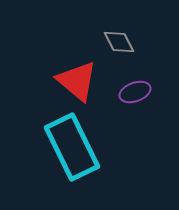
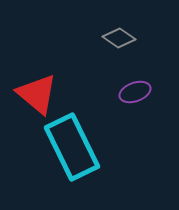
gray diamond: moved 4 px up; rotated 28 degrees counterclockwise
red triangle: moved 40 px left, 13 px down
